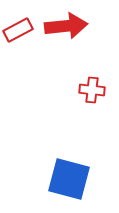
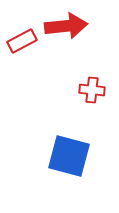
red rectangle: moved 4 px right, 11 px down
blue square: moved 23 px up
